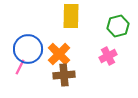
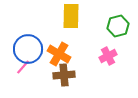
orange cross: rotated 15 degrees counterclockwise
pink line: moved 3 px right; rotated 14 degrees clockwise
